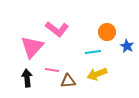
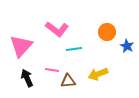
pink triangle: moved 11 px left, 1 px up
cyan line: moved 19 px left, 3 px up
yellow arrow: moved 1 px right
black arrow: rotated 18 degrees counterclockwise
